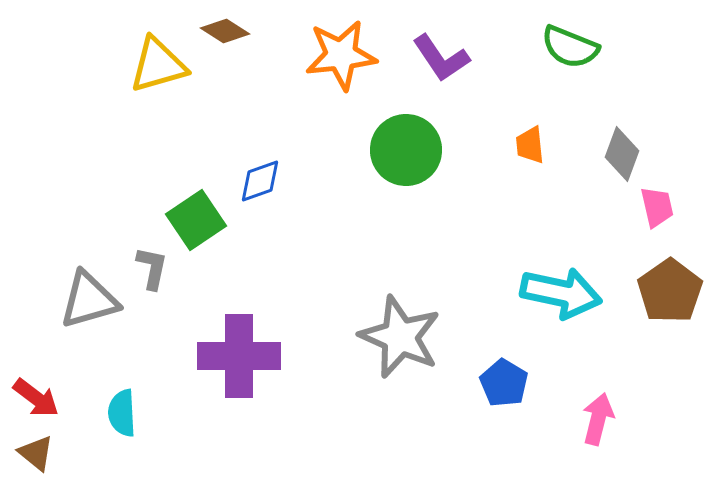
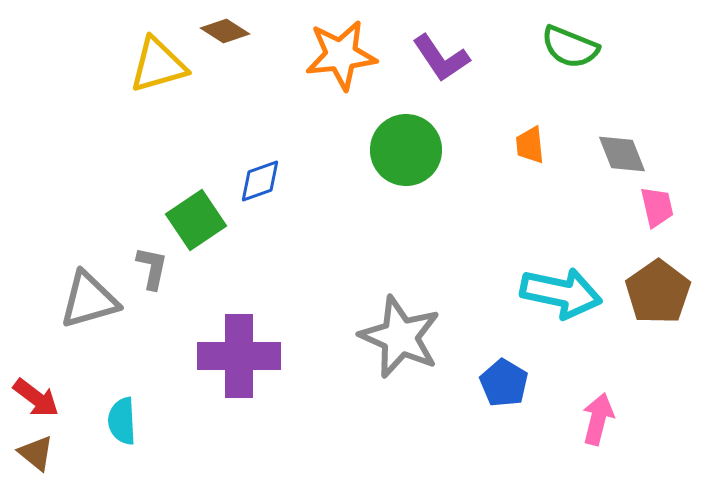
gray diamond: rotated 42 degrees counterclockwise
brown pentagon: moved 12 px left, 1 px down
cyan semicircle: moved 8 px down
